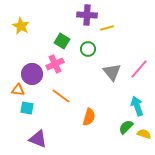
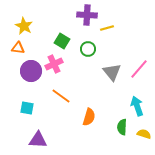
yellow star: moved 3 px right
pink cross: moved 1 px left
purple circle: moved 1 px left, 3 px up
orange triangle: moved 42 px up
green semicircle: moved 4 px left; rotated 42 degrees counterclockwise
purple triangle: moved 1 px down; rotated 18 degrees counterclockwise
